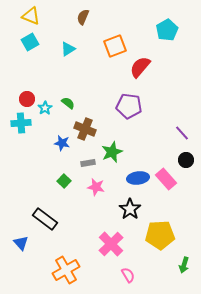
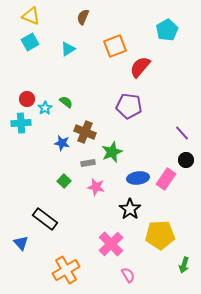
green semicircle: moved 2 px left, 1 px up
brown cross: moved 3 px down
pink rectangle: rotated 75 degrees clockwise
